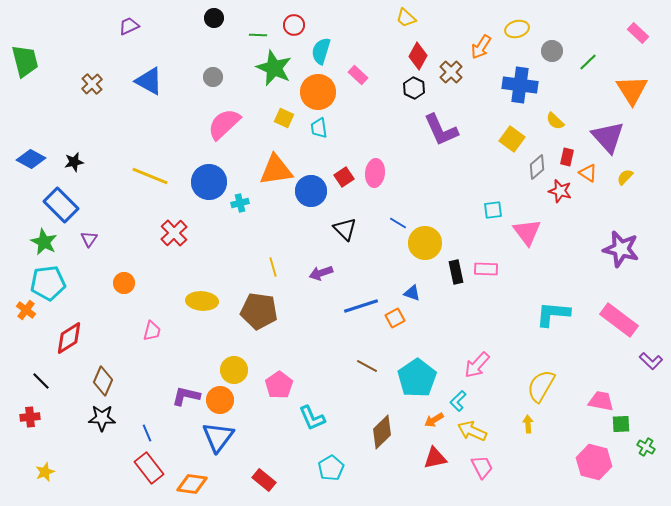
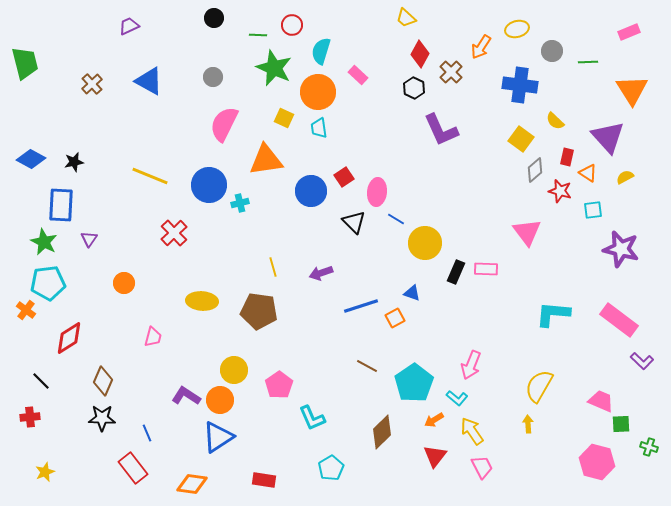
red circle at (294, 25): moved 2 px left
pink rectangle at (638, 33): moved 9 px left, 1 px up; rotated 65 degrees counterclockwise
red diamond at (418, 56): moved 2 px right, 2 px up
green trapezoid at (25, 61): moved 2 px down
green line at (588, 62): rotated 42 degrees clockwise
pink semicircle at (224, 124): rotated 21 degrees counterclockwise
yellow square at (512, 139): moved 9 px right
gray diamond at (537, 167): moved 2 px left, 3 px down
orange triangle at (276, 170): moved 10 px left, 10 px up
pink ellipse at (375, 173): moved 2 px right, 19 px down
yellow semicircle at (625, 177): rotated 18 degrees clockwise
blue circle at (209, 182): moved 3 px down
blue rectangle at (61, 205): rotated 48 degrees clockwise
cyan square at (493, 210): moved 100 px right
blue line at (398, 223): moved 2 px left, 4 px up
black triangle at (345, 229): moved 9 px right, 7 px up
black rectangle at (456, 272): rotated 35 degrees clockwise
pink trapezoid at (152, 331): moved 1 px right, 6 px down
purple L-shape at (651, 361): moved 9 px left
pink arrow at (477, 365): moved 6 px left; rotated 20 degrees counterclockwise
cyan pentagon at (417, 378): moved 3 px left, 5 px down
yellow semicircle at (541, 386): moved 2 px left
purple L-shape at (186, 396): rotated 20 degrees clockwise
cyan L-shape at (458, 401): moved 1 px left, 3 px up; rotated 95 degrees counterclockwise
pink trapezoid at (601, 401): rotated 12 degrees clockwise
yellow arrow at (472, 431): rotated 32 degrees clockwise
blue triangle at (218, 437): rotated 20 degrees clockwise
green cross at (646, 447): moved 3 px right; rotated 12 degrees counterclockwise
red triangle at (435, 458): moved 2 px up; rotated 40 degrees counterclockwise
pink hexagon at (594, 462): moved 3 px right
red rectangle at (149, 468): moved 16 px left
red rectangle at (264, 480): rotated 30 degrees counterclockwise
